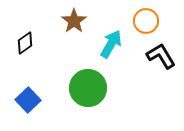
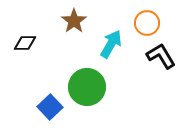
orange circle: moved 1 px right, 2 px down
black diamond: rotated 35 degrees clockwise
green circle: moved 1 px left, 1 px up
blue square: moved 22 px right, 7 px down
